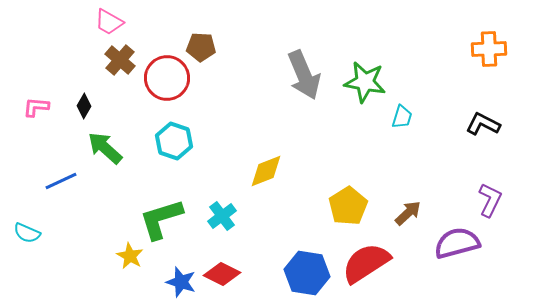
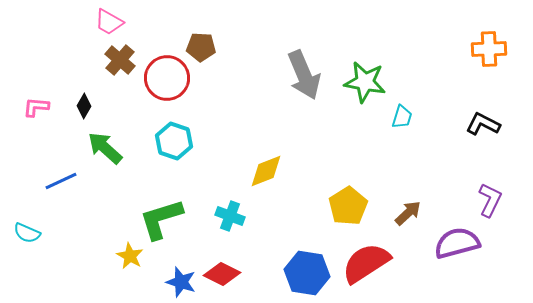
cyan cross: moved 8 px right; rotated 32 degrees counterclockwise
